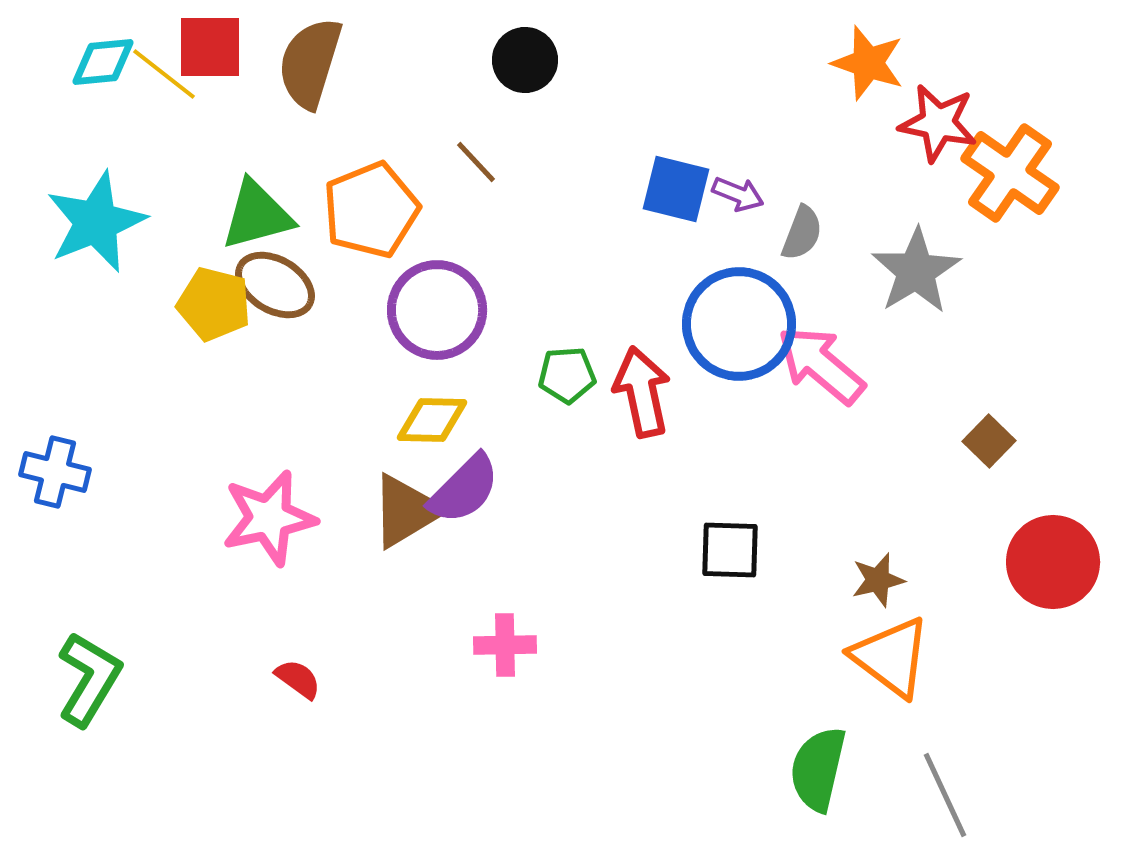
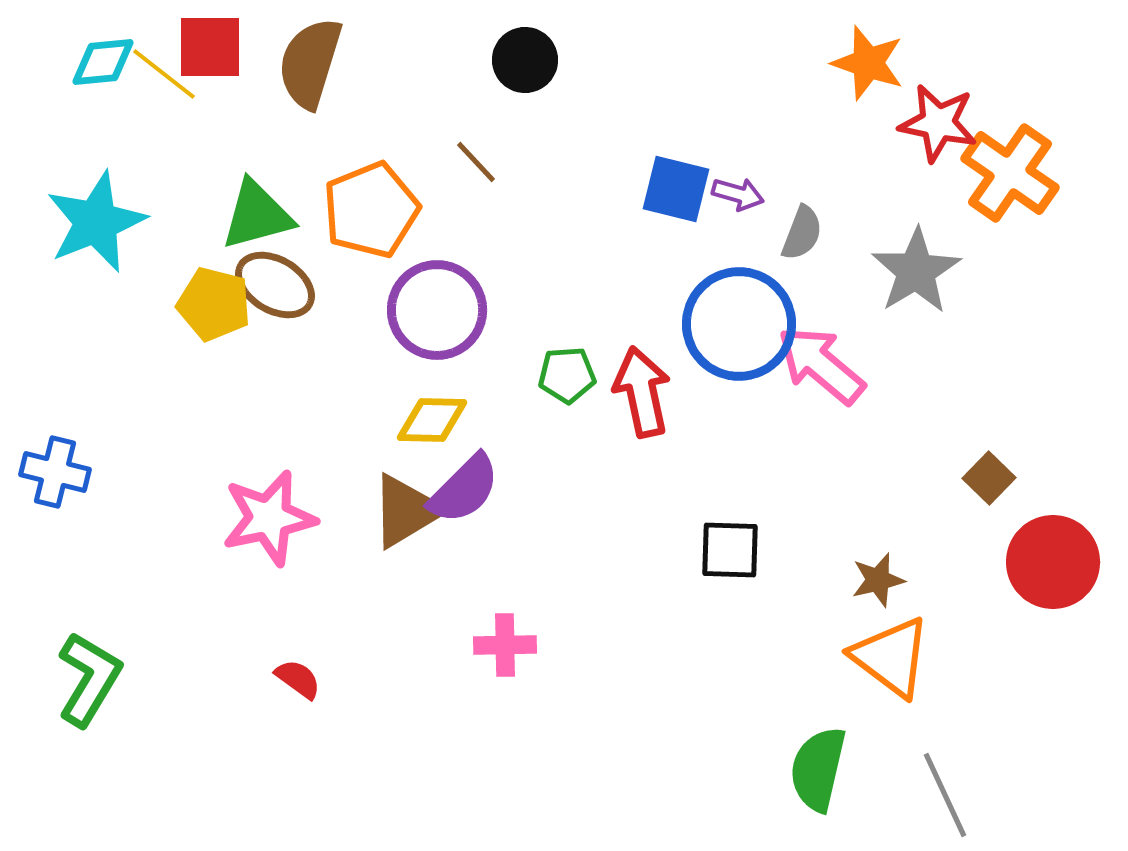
purple arrow: rotated 6 degrees counterclockwise
brown square: moved 37 px down
